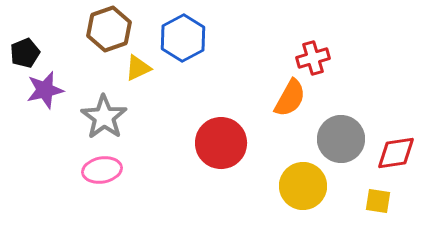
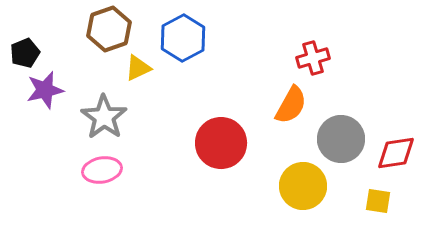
orange semicircle: moved 1 px right, 7 px down
